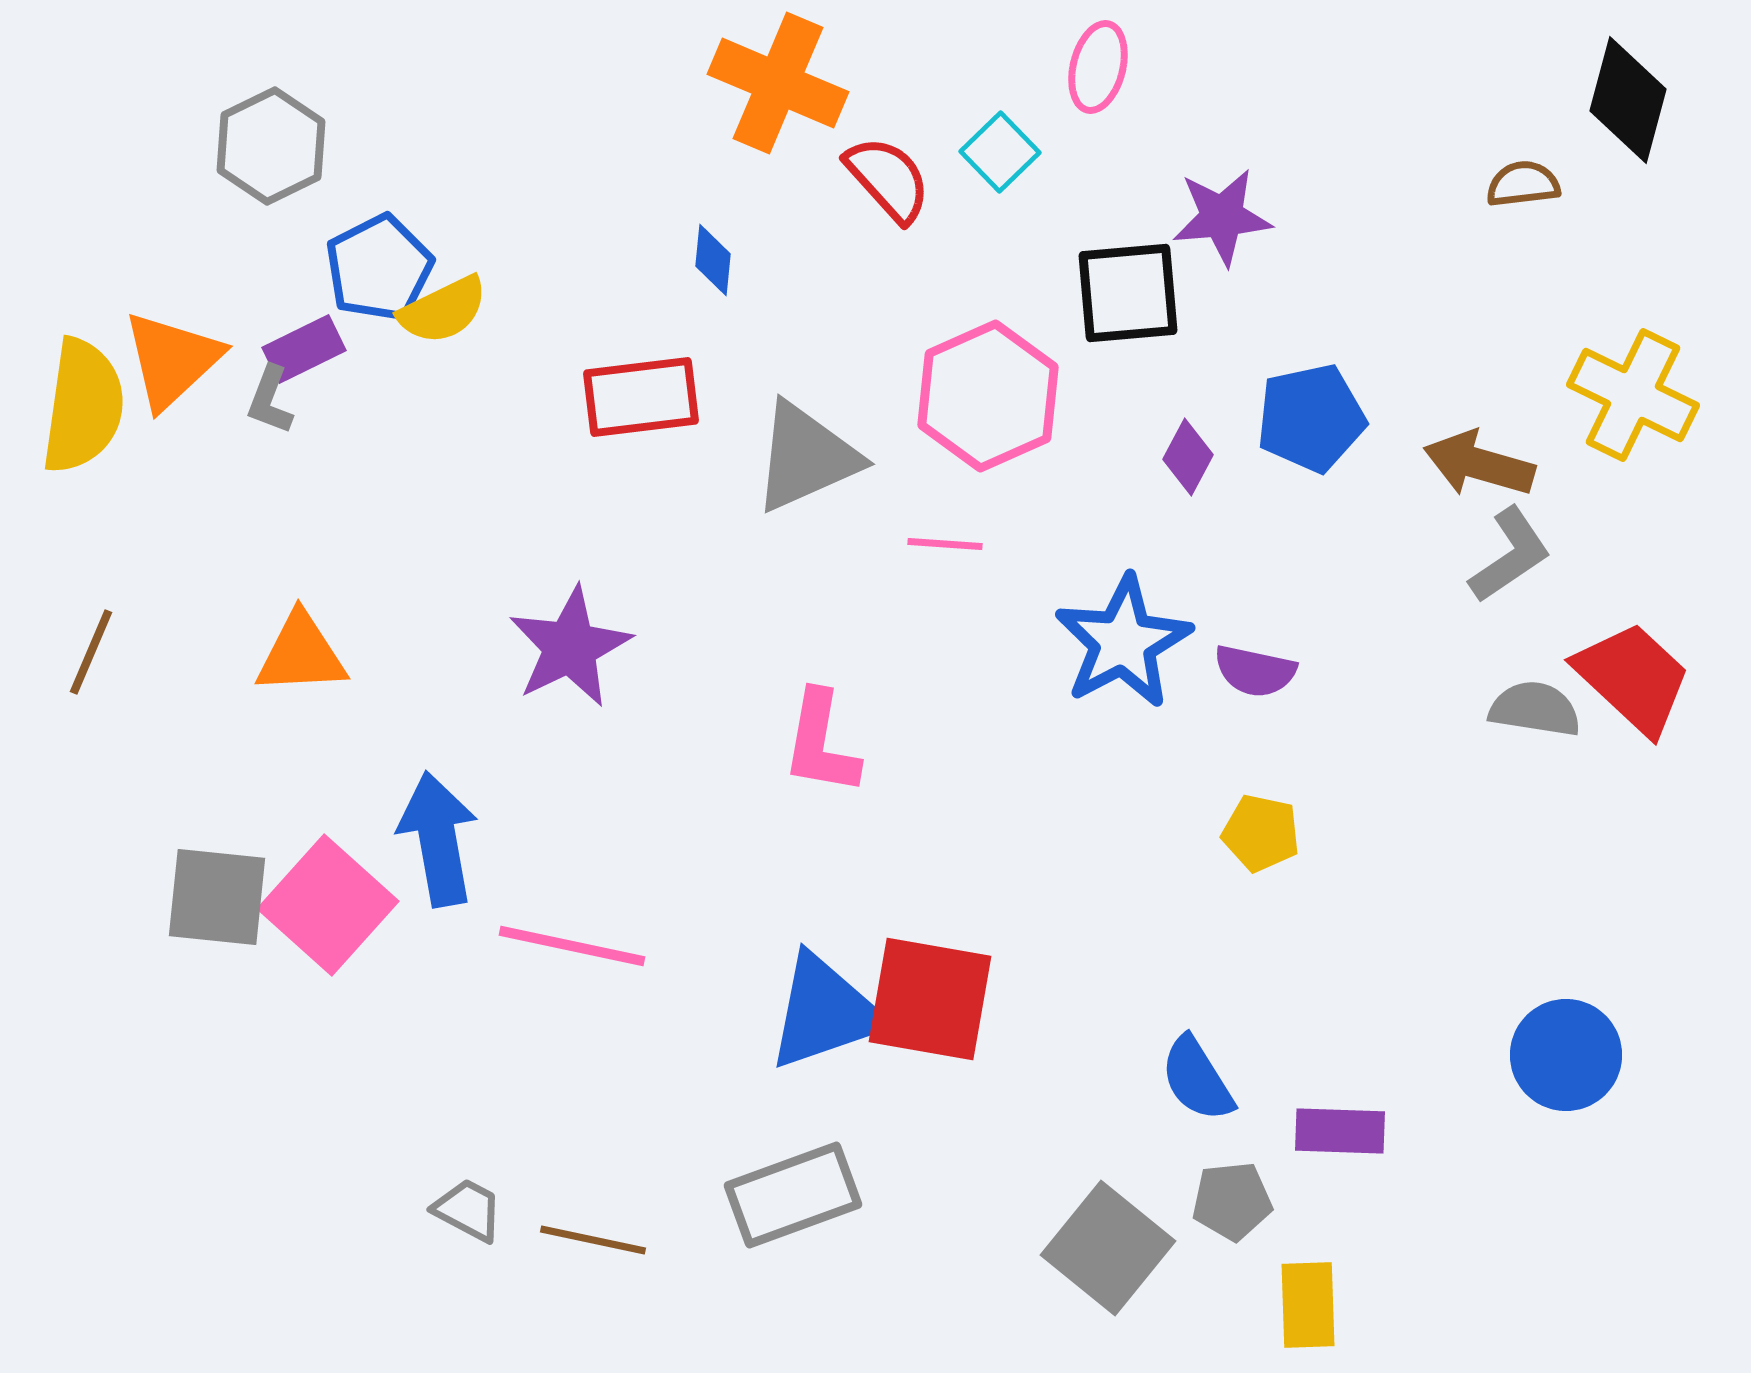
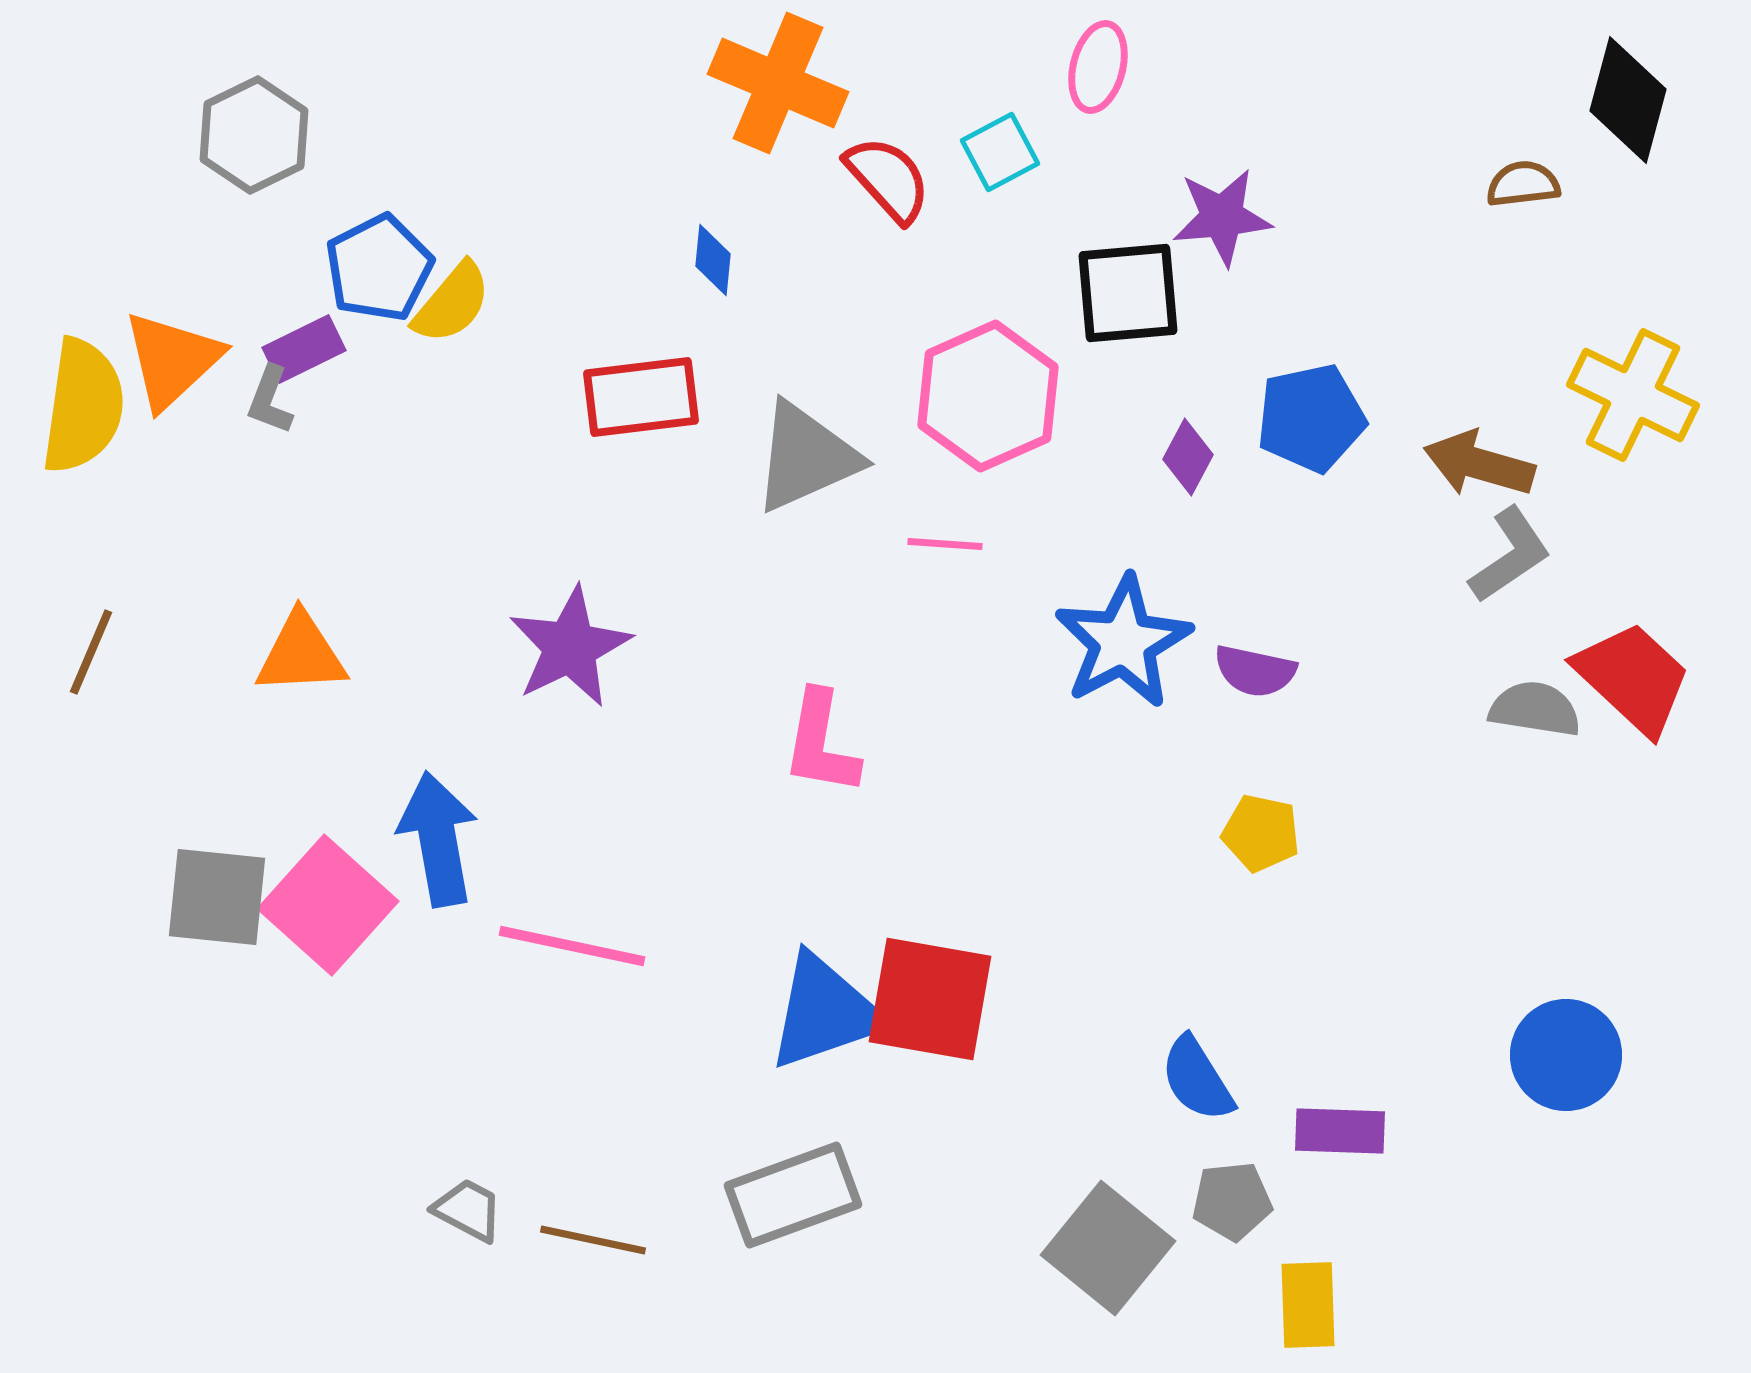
gray hexagon at (271, 146): moved 17 px left, 11 px up
cyan square at (1000, 152): rotated 16 degrees clockwise
yellow semicircle at (443, 310): moved 9 px right, 7 px up; rotated 24 degrees counterclockwise
